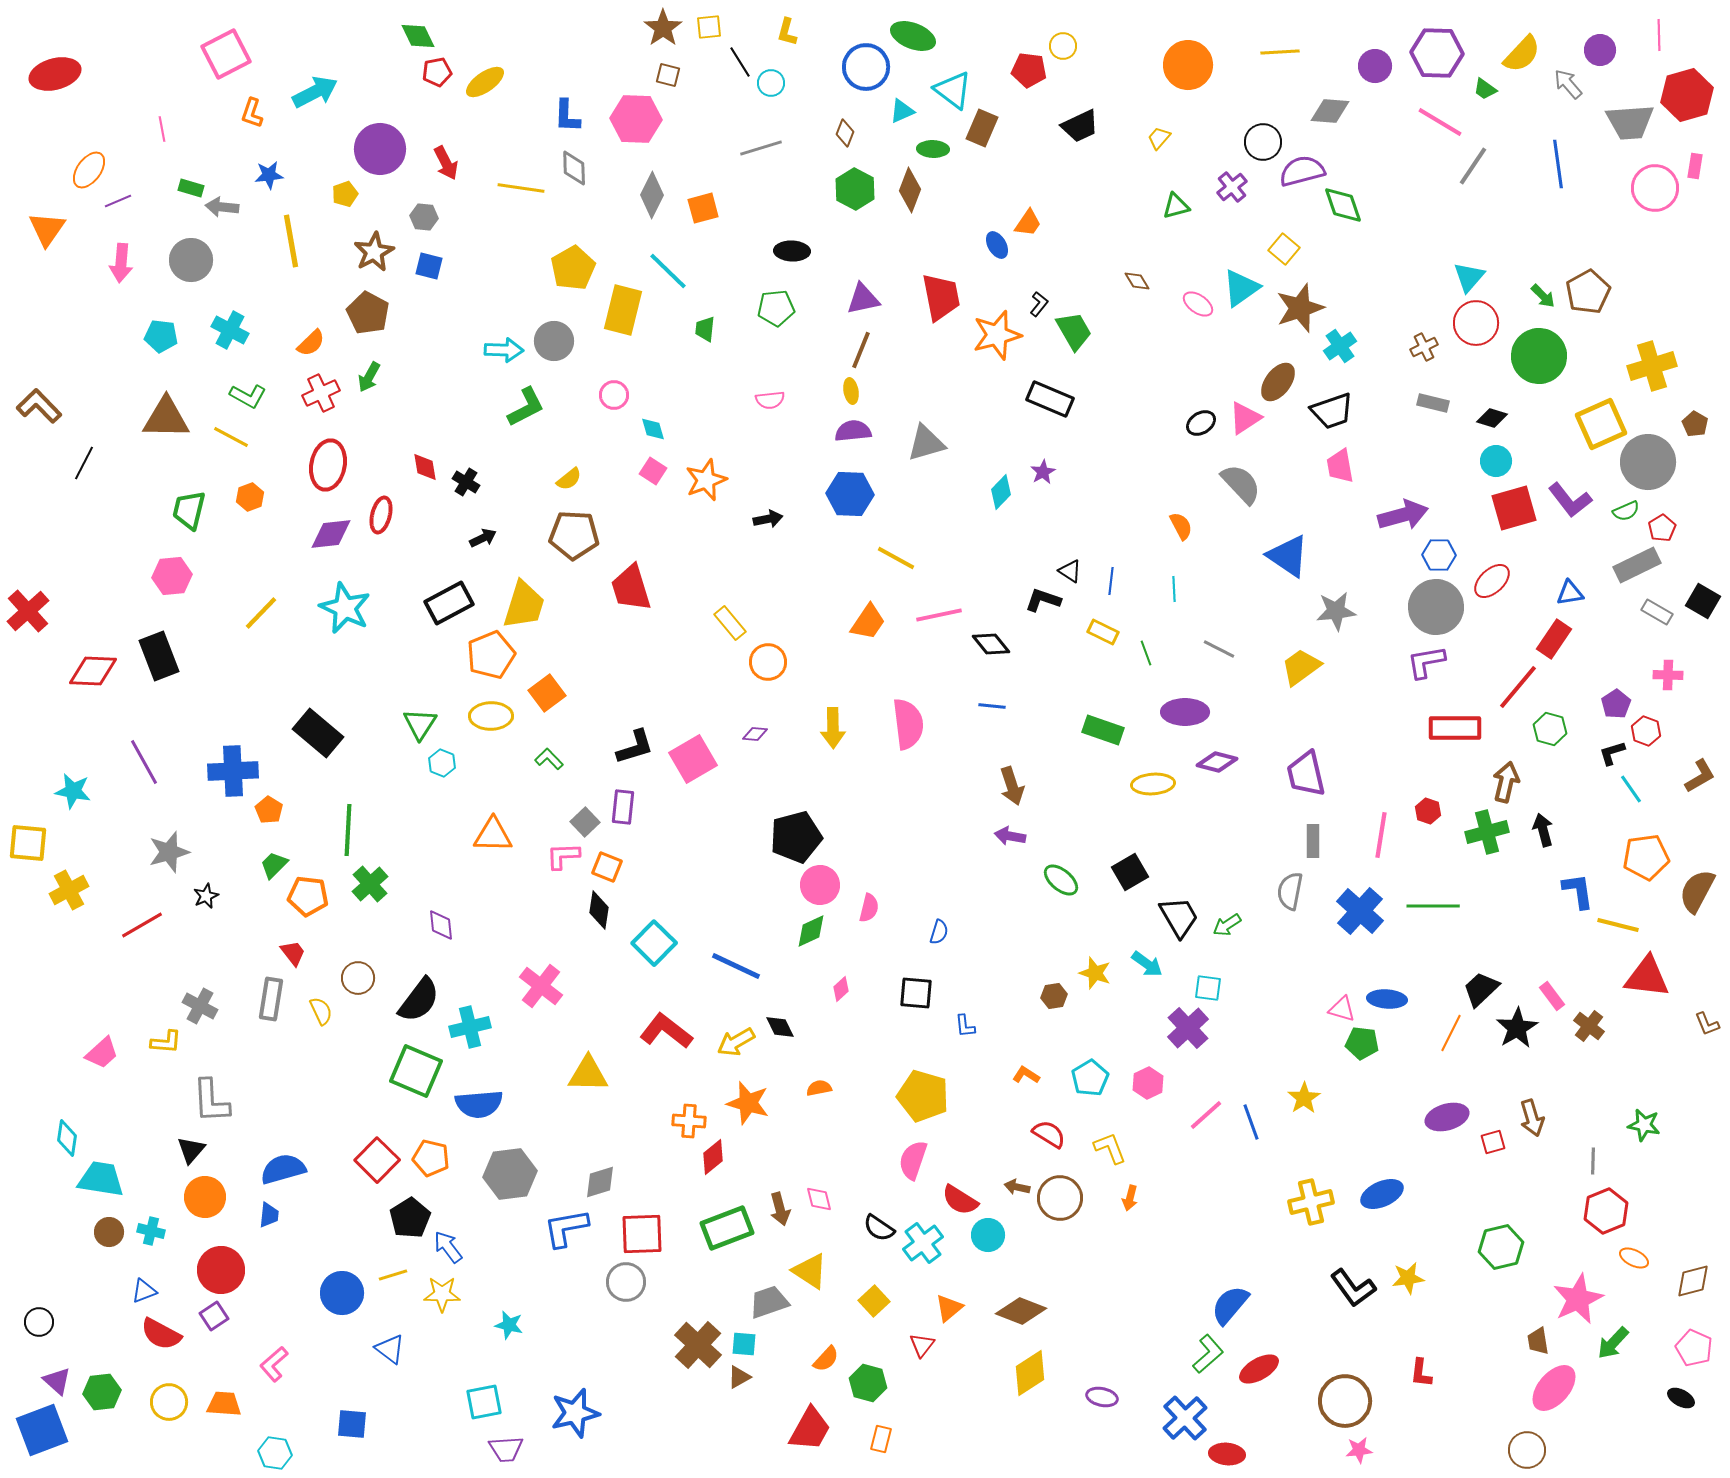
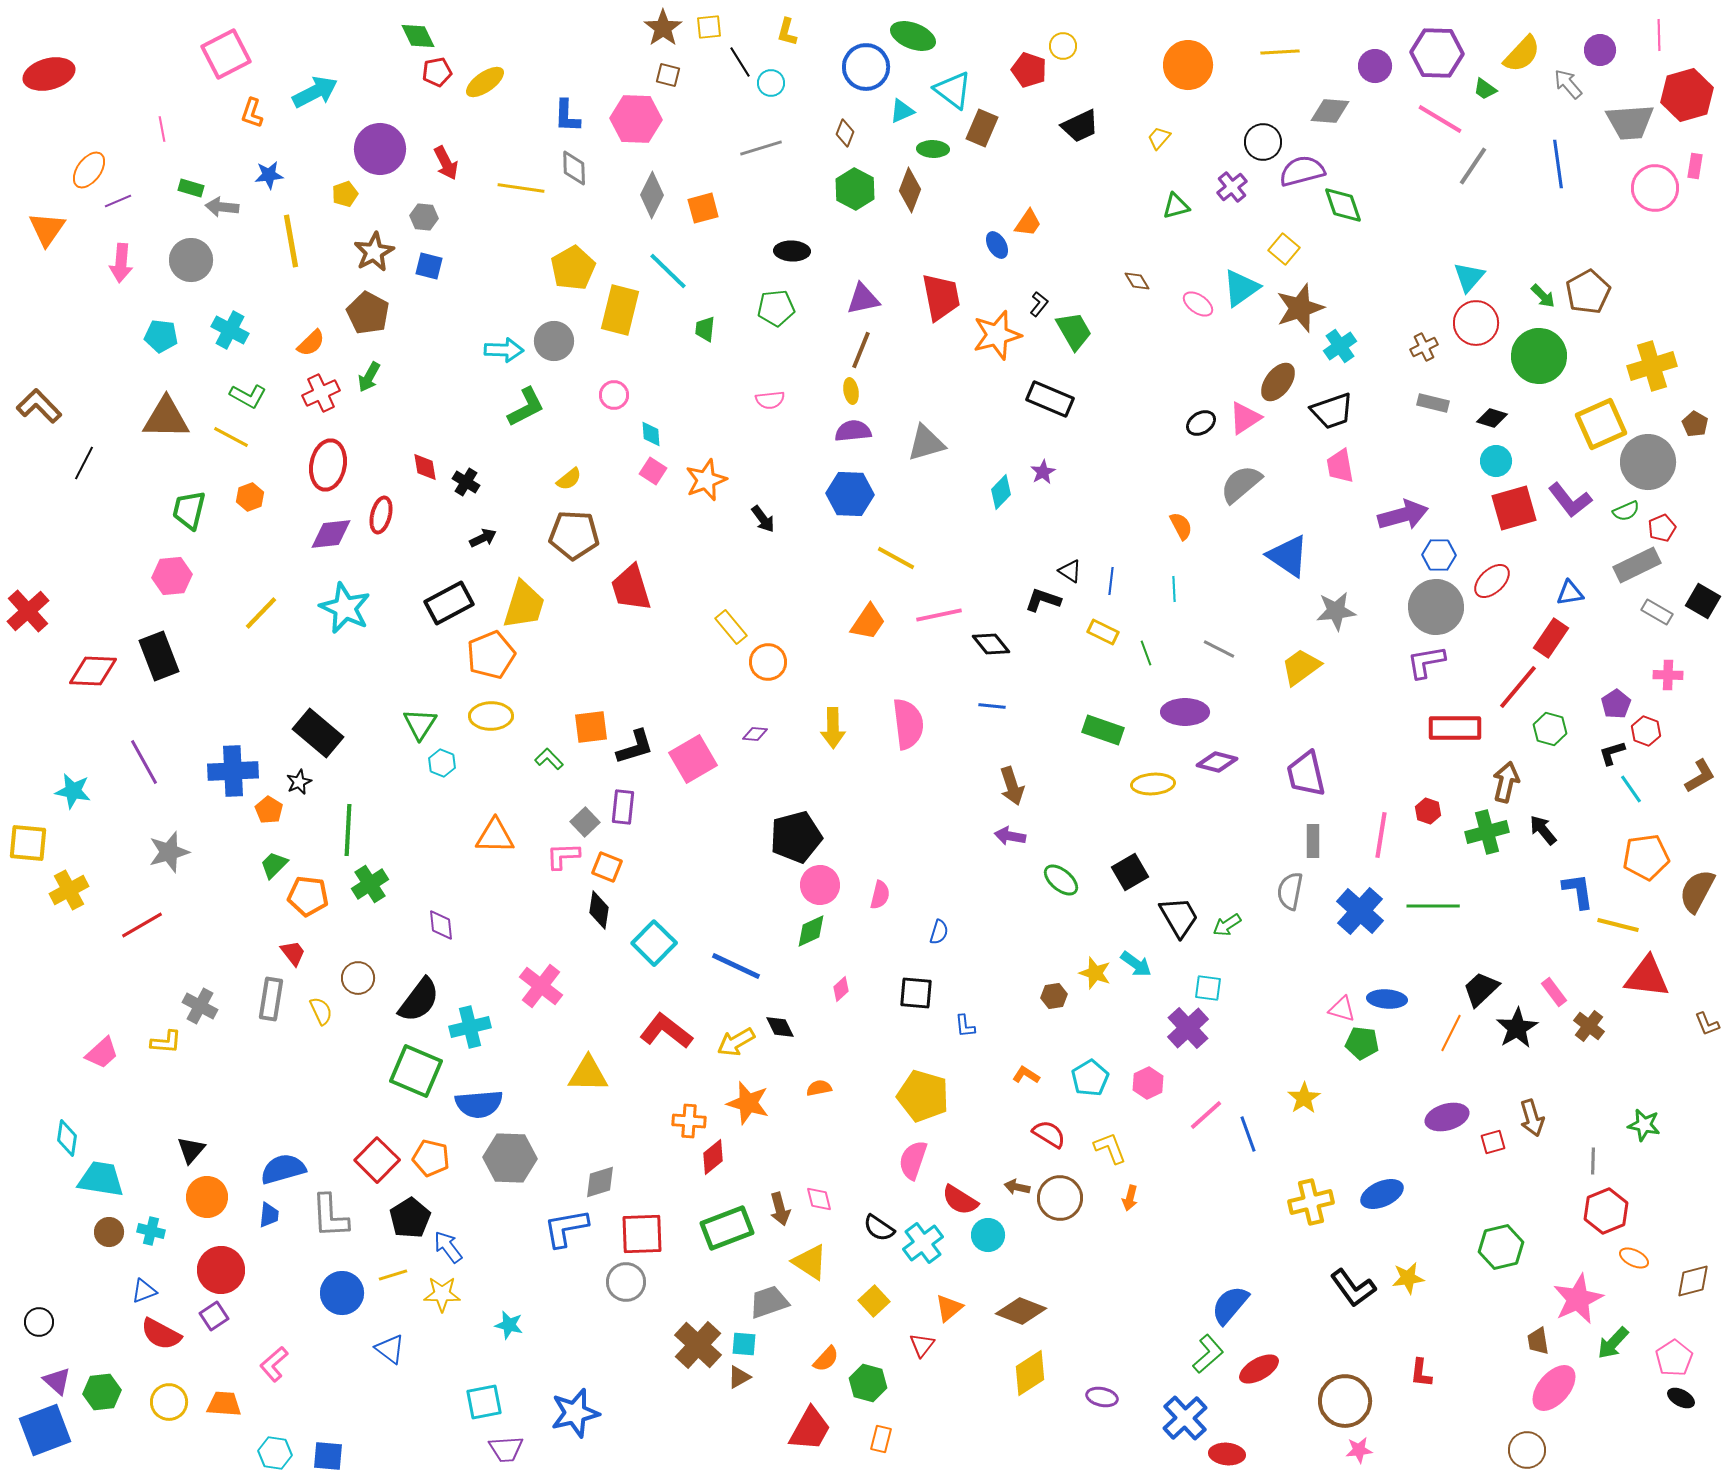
red pentagon at (1029, 70): rotated 12 degrees clockwise
red ellipse at (55, 74): moved 6 px left
pink line at (1440, 122): moved 3 px up
yellow rectangle at (623, 310): moved 3 px left
cyan diamond at (653, 429): moved 2 px left, 5 px down; rotated 12 degrees clockwise
gray semicircle at (1241, 484): rotated 87 degrees counterclockwise
black arrow at (768, 519): moved 5 px left; rotated 64 degrees clockwise
red pentagon at (1662, 528): rotated 8 degrees clockwise
yellow rectangle at (730, 623): moved 1 px right, 4 px down
red rectangle at (1554, 639): moved 3 px left, 1 px up
orange square at (547, 693): moved 44 px right, 34 px down; rotated 30 degrees clockwise
black arrow at (1543, 830): rotated 24 degrees counterclockwise
orange triangle at (493, 835): moved 2 px right, 1 px down
green cross at (370, 884): rotated 9 degrees clockwise
black star at (206, 896): moved 93 px right, 114 px up
pink semicircle at (869, 908): moved 11 px right, 13 px up
cyan arrow at (1147, 964): moved 11 px left
pink rectangle at (1552, 996): moved 2 px right, 4 px up
gray L-shape at (211, 1101): moved 119 px right, 115 px down
blue line at (1251, 1122): moved 3 px left, 12 px down
gray hexagon at (510, 1174): moved 16 px up; rotated 9 degrees clockwise
orange circle at (205, 1197): moved 2 px right
yellow triangle at (810, 1271): moved 9 px up
pink pentagon at (1694, 1348): moved 20 px left, 10 px down; rotated 15 degrees clockwise
blue square at (352, 1424): moved 24 px left, 32 px down
blue square at (42, 1430): moved 3 px right
